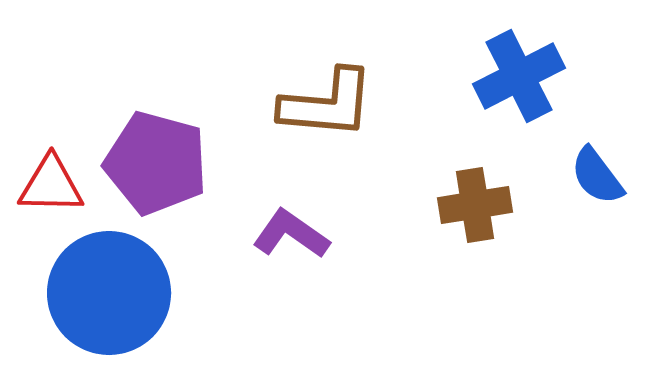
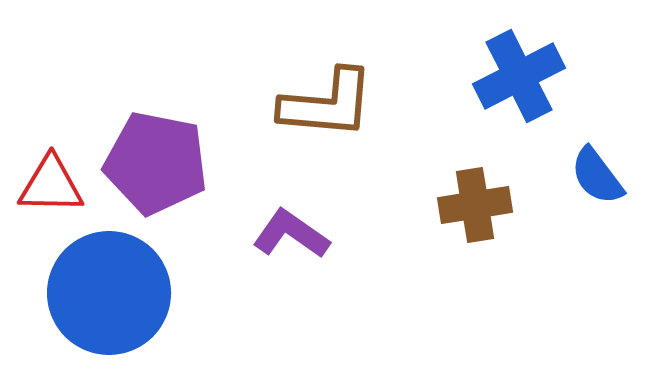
purple pentagon: rotated 4 degrees counterclockwise
